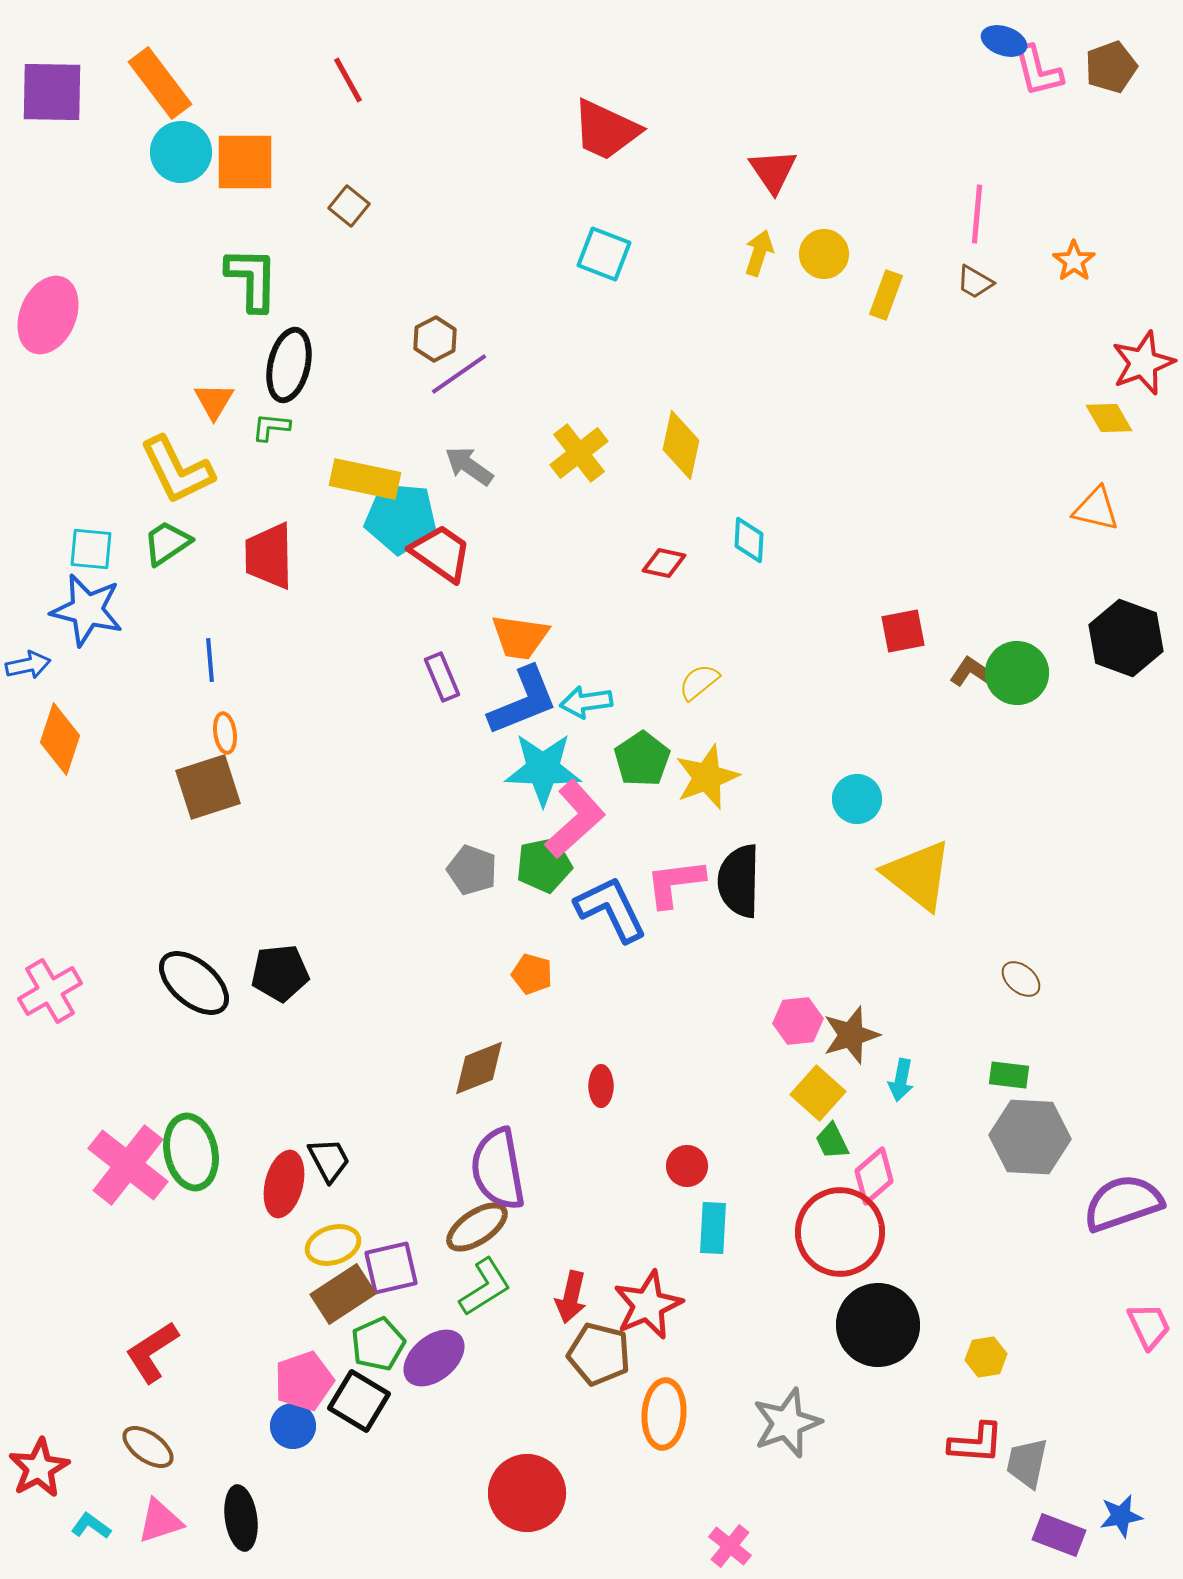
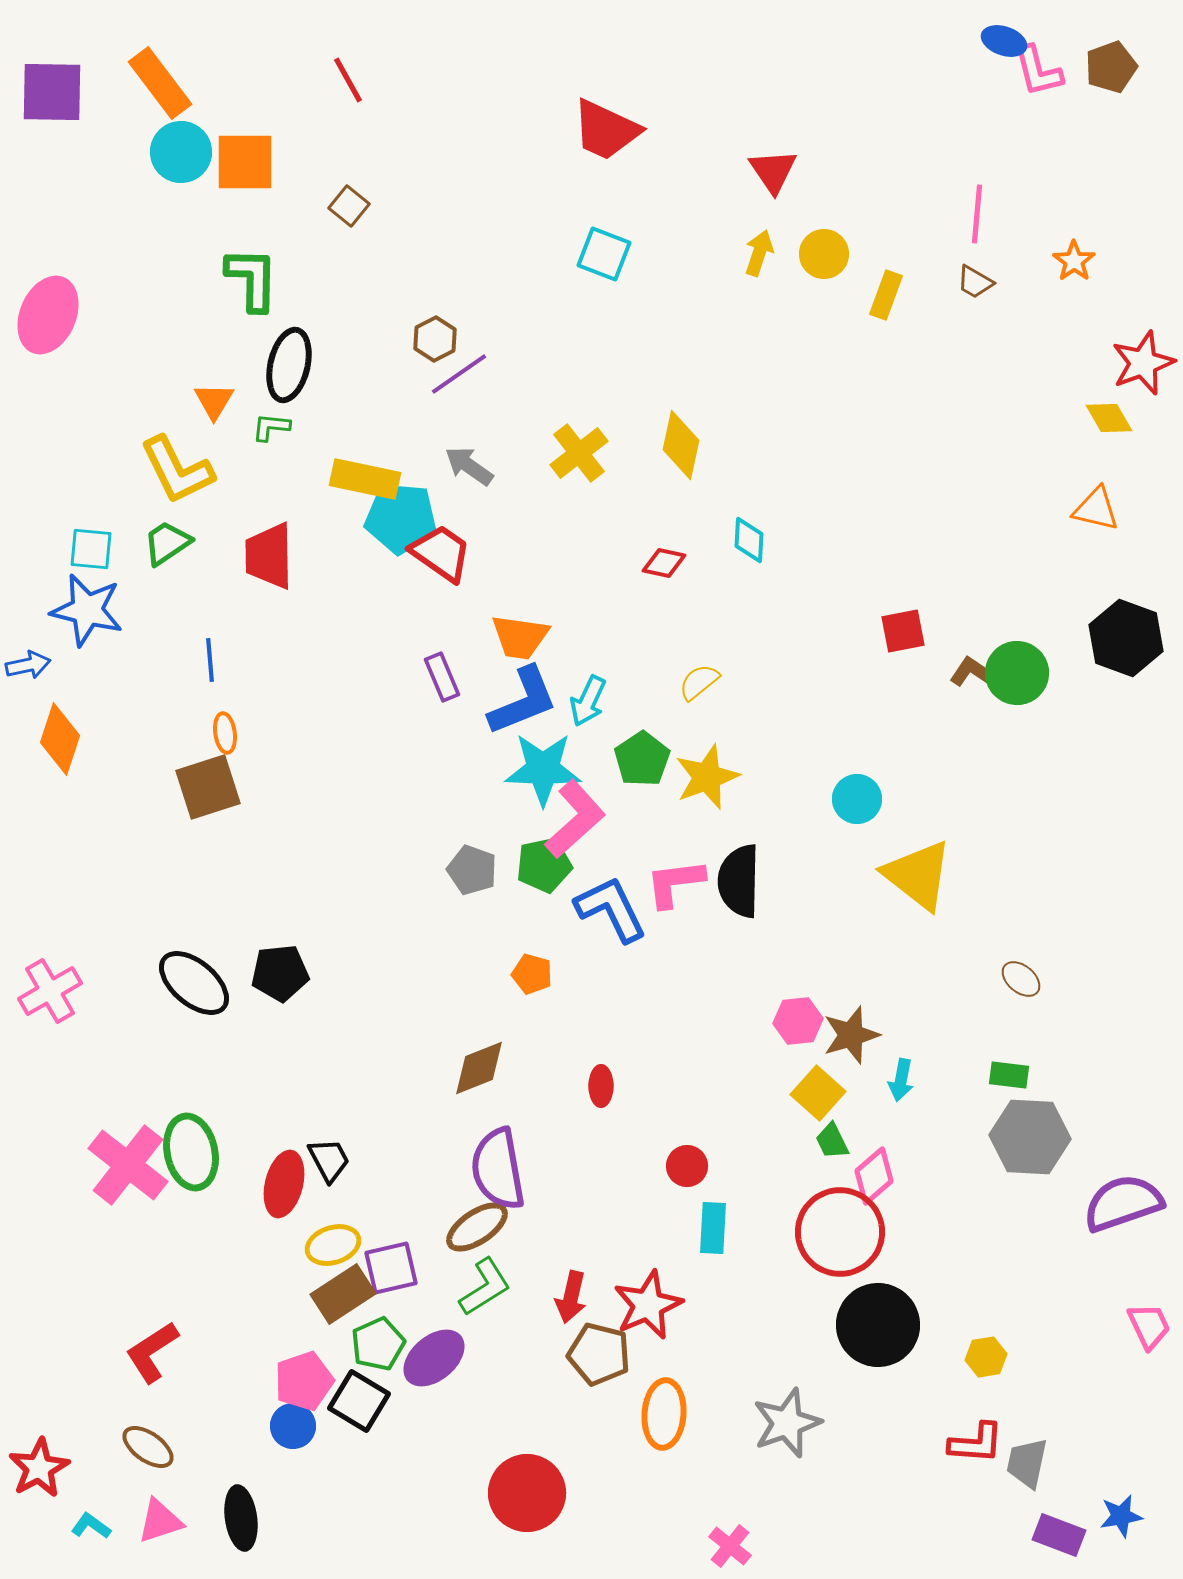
cyan arrow at (586, 702): moved 2 px right, 1 px up; rotated 57 degrees counterclockwise
